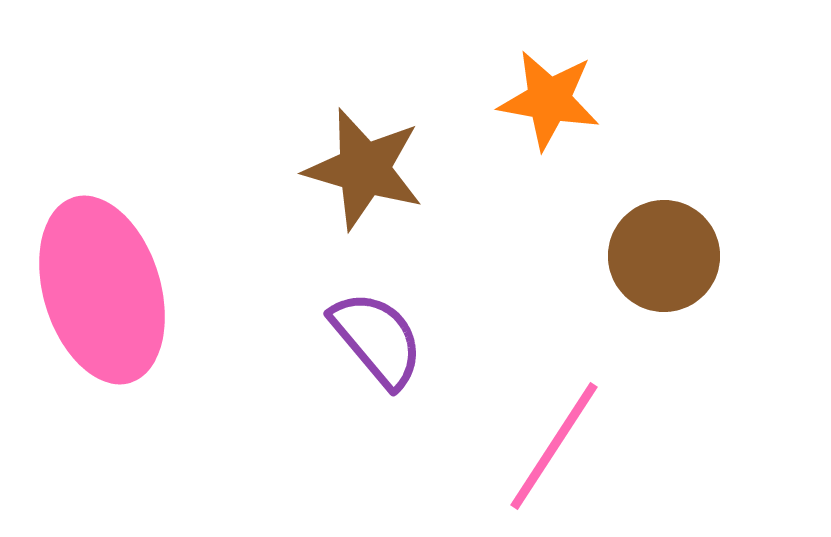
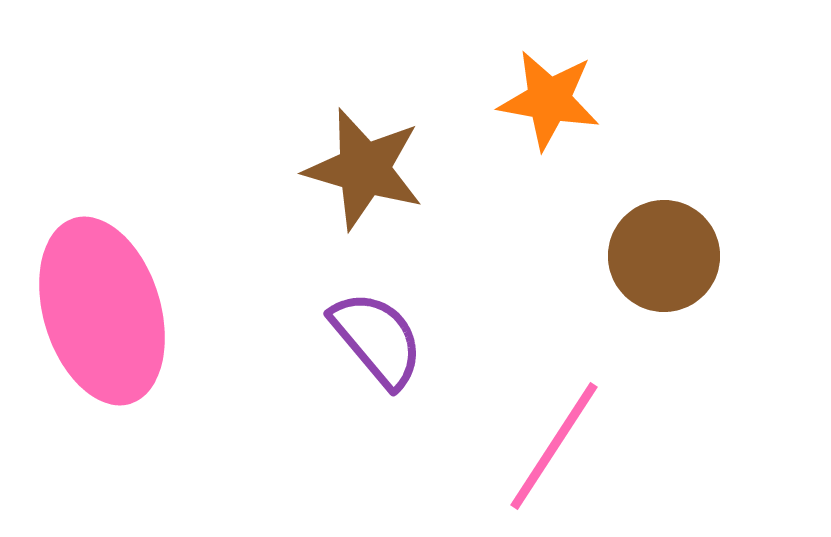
pink ellipse: moved 21 px down
